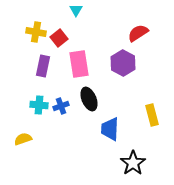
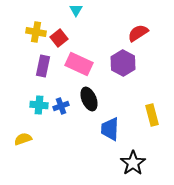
pink rectangle: rotated 56 degrees counterclockwise
